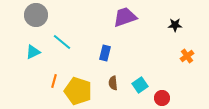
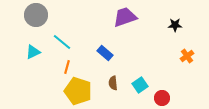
blue rectangle: rotated 63 degrees counterclockwise
orange line: moved 13 px right, 14 px up
